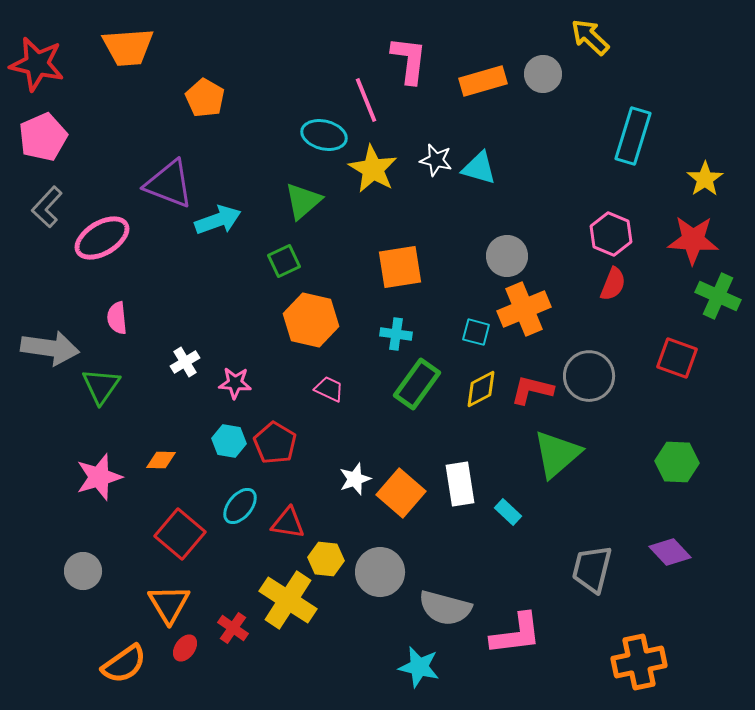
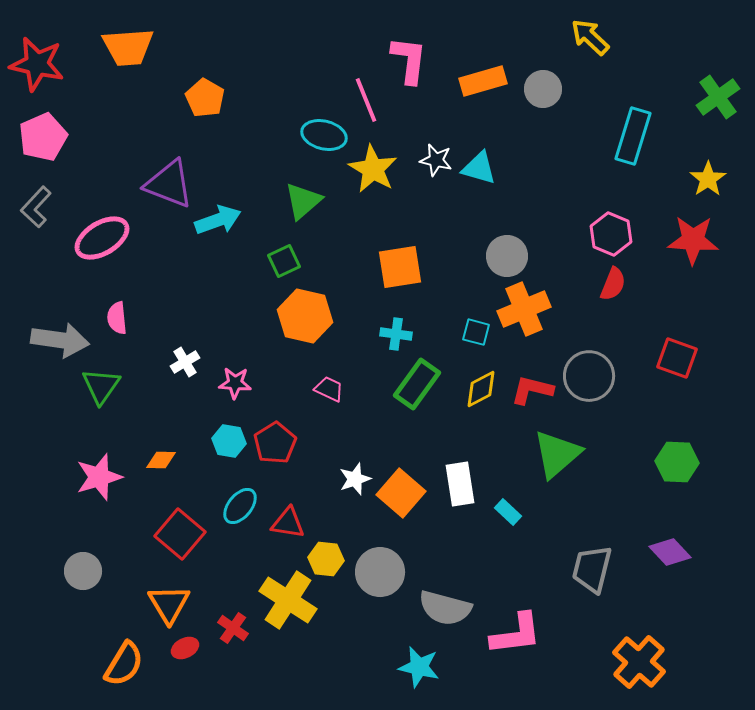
gray circle at (543, 74): moved 15 px down
yellow star at (705, 179): moved 3 px right
gray L-shape at (47, 207): moved 11 px left
green cross at (718, 296): moved 199 px up; rotated 30 degrees clockwise
orange hexagon at (311, 320): moved 6 px left, 4 px up
gray arrow at (50, 348): moved 10 px right, 8 px up
red pentagon at (275, 443): rotated 9 degrees clockwise
red ellipse at (185, 648): rotated 28 degrees clockwise
orange cross at (639, 662): rotated 36 degrees counterclockwise
orange semicircle at (124, 664): rotated 24 degrees counterclockwise
